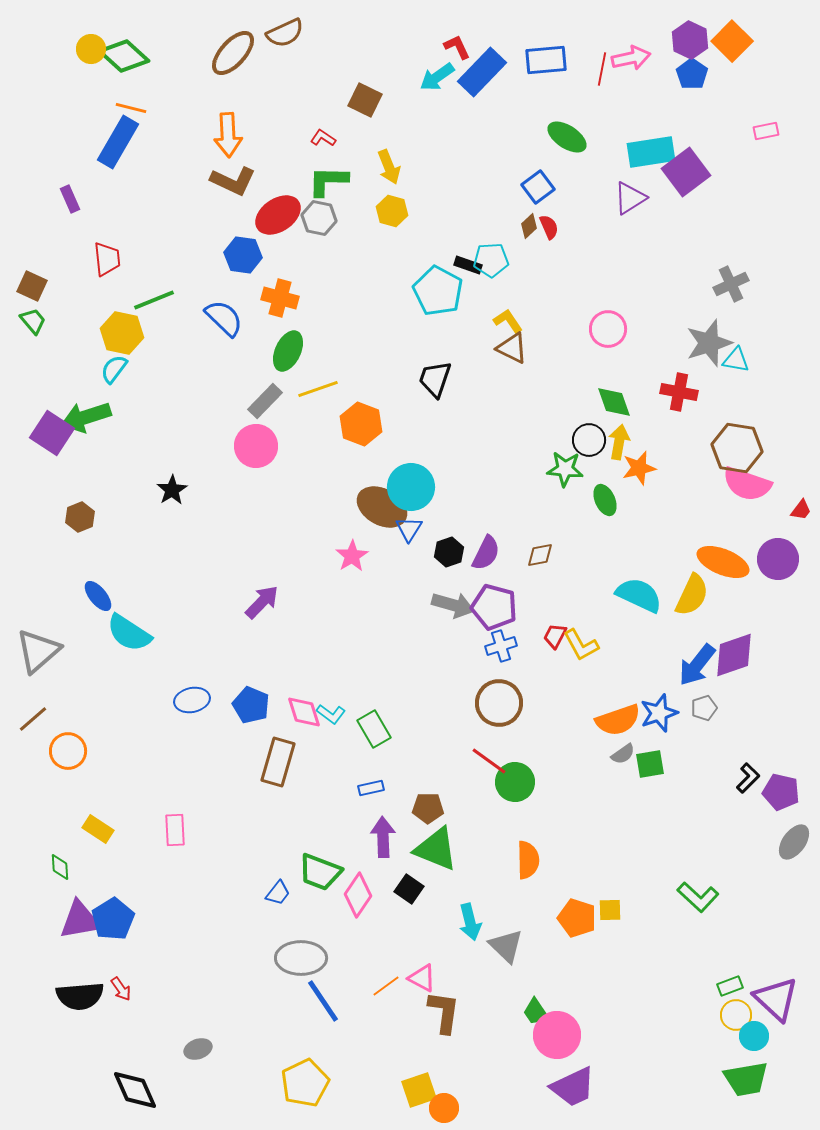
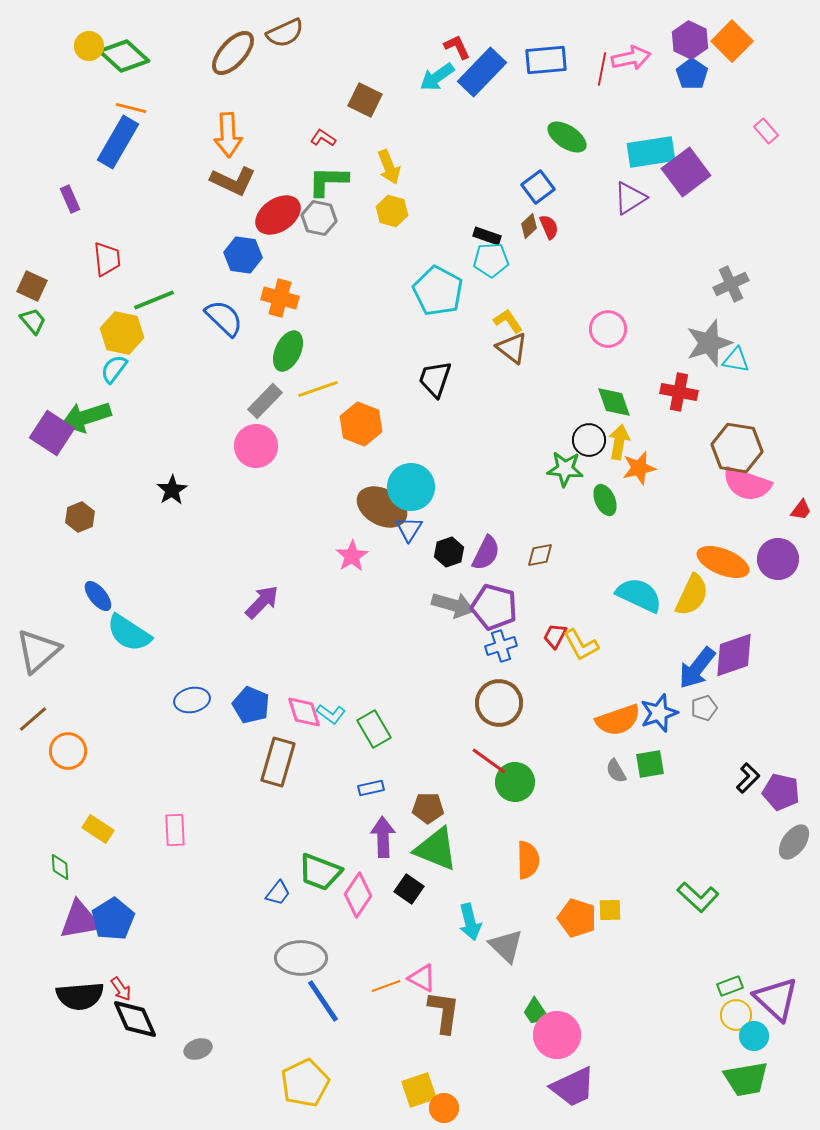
yellow circle at (91, 49): moved 2 px left, 3 px up
pink rectangle at (766, 131): rotated 60 degrees clockwise
black rectangle at (468, 265): moved 19 px right, 29 px up
brown triangle at (512, 348): rotated 12 degrees clockwise
blue arrow at (697, 665): moved 3 px down
gray semicircle at (623, 754): moved 7 px left, 17 px down; rotated 95 degrees clockwise
orange line at (386, 986): rotated 16 degrees clockwise
black diamond at (135, 1090): moved 71 px up
